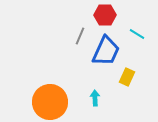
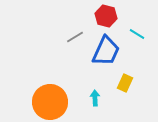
red hexagon: moved 1 px right, 1 px down; rotated 15 degrees clockwise
gray line: moved 5 px left, 1 px down; rotated 36 degrees clockwise
yellow rectangle: moved 2 px left, 6 px down
